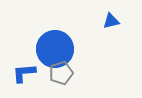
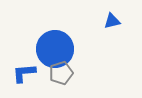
blue triangle: moved 1 px right
